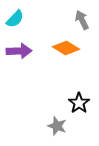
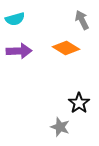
cyan semicircle: rotated 30 degrees clockwise
gray star: moved 3 px right, 1 px down
